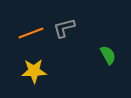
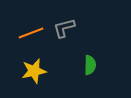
green semicircle: moved 18 px left, 10 px down; rotated 30 degrees clockwise
yellow star: rotated 10 degrees counterclockwise
